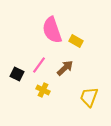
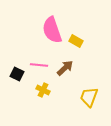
pink line: rotated 60 degrees clockwise
